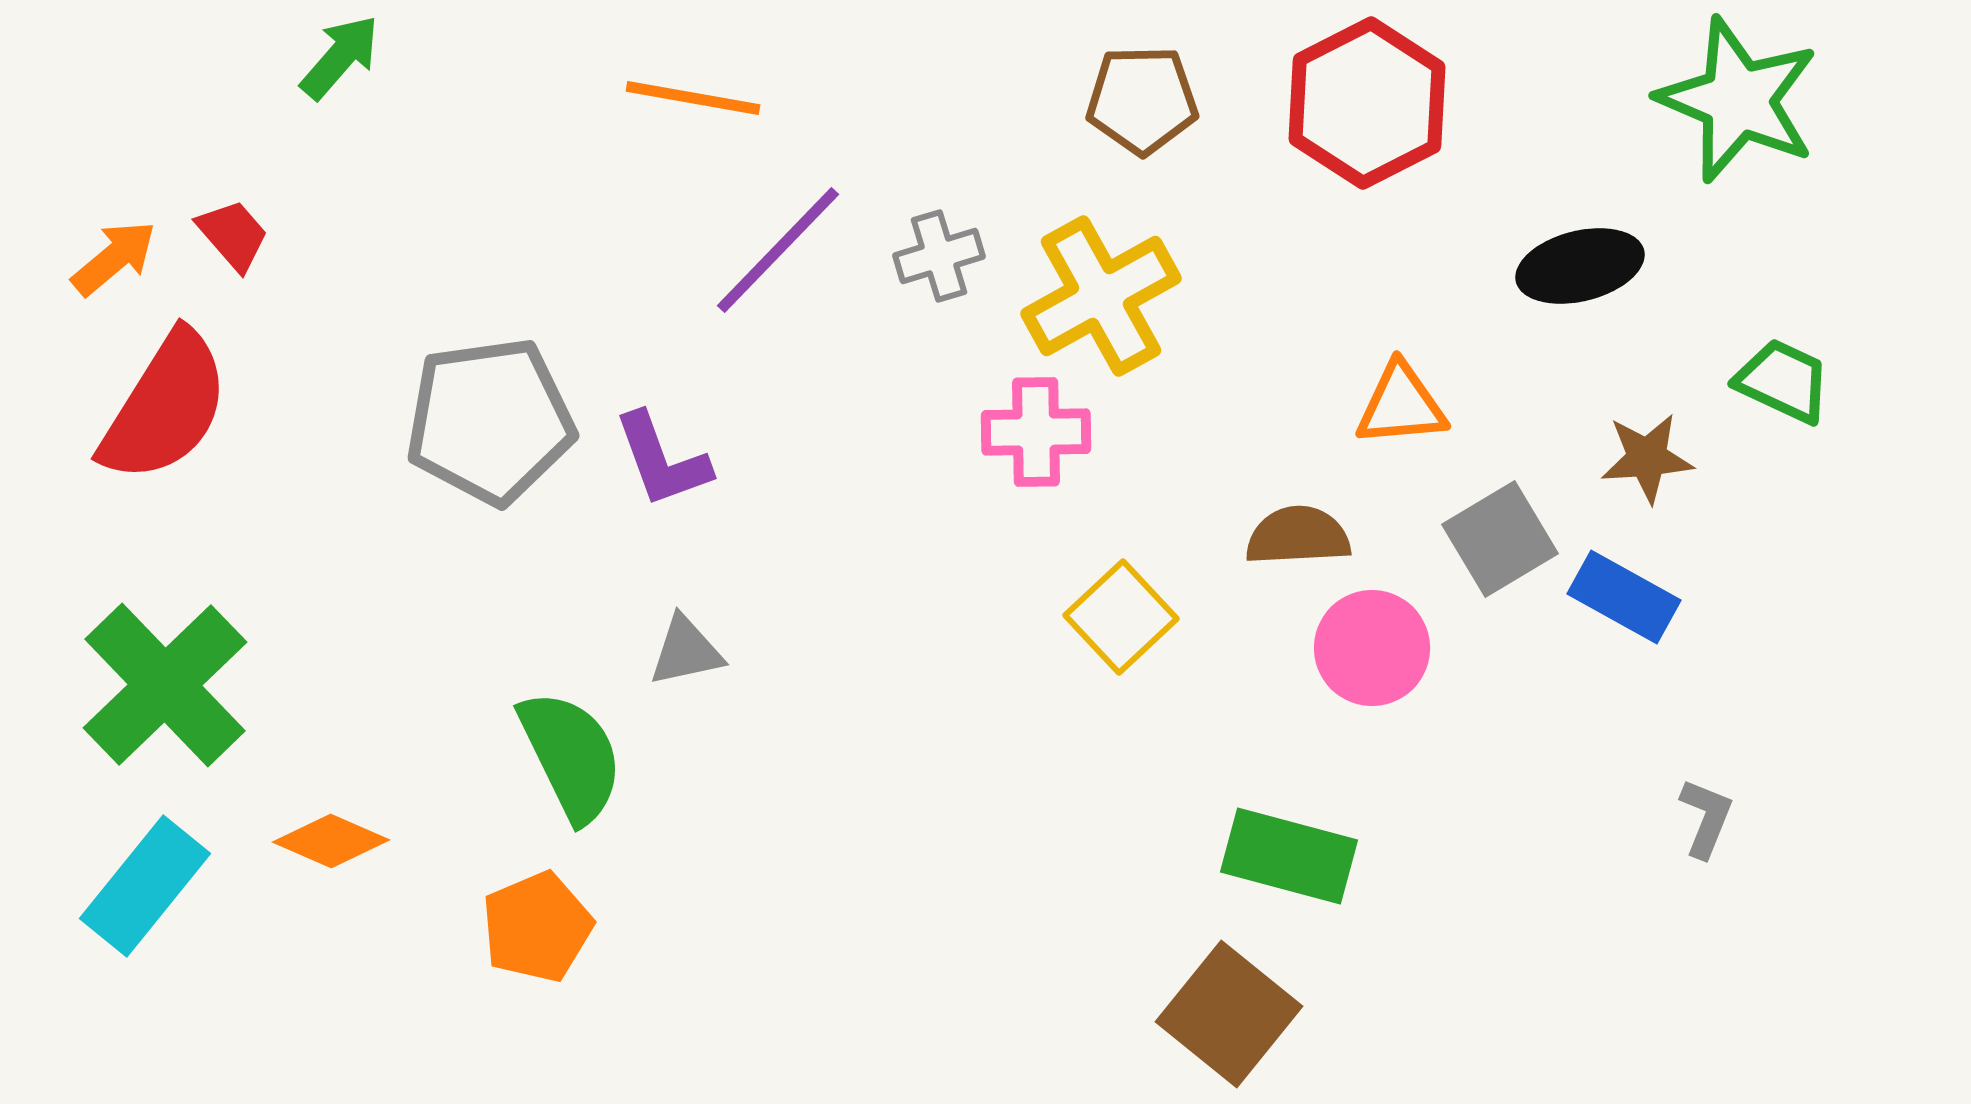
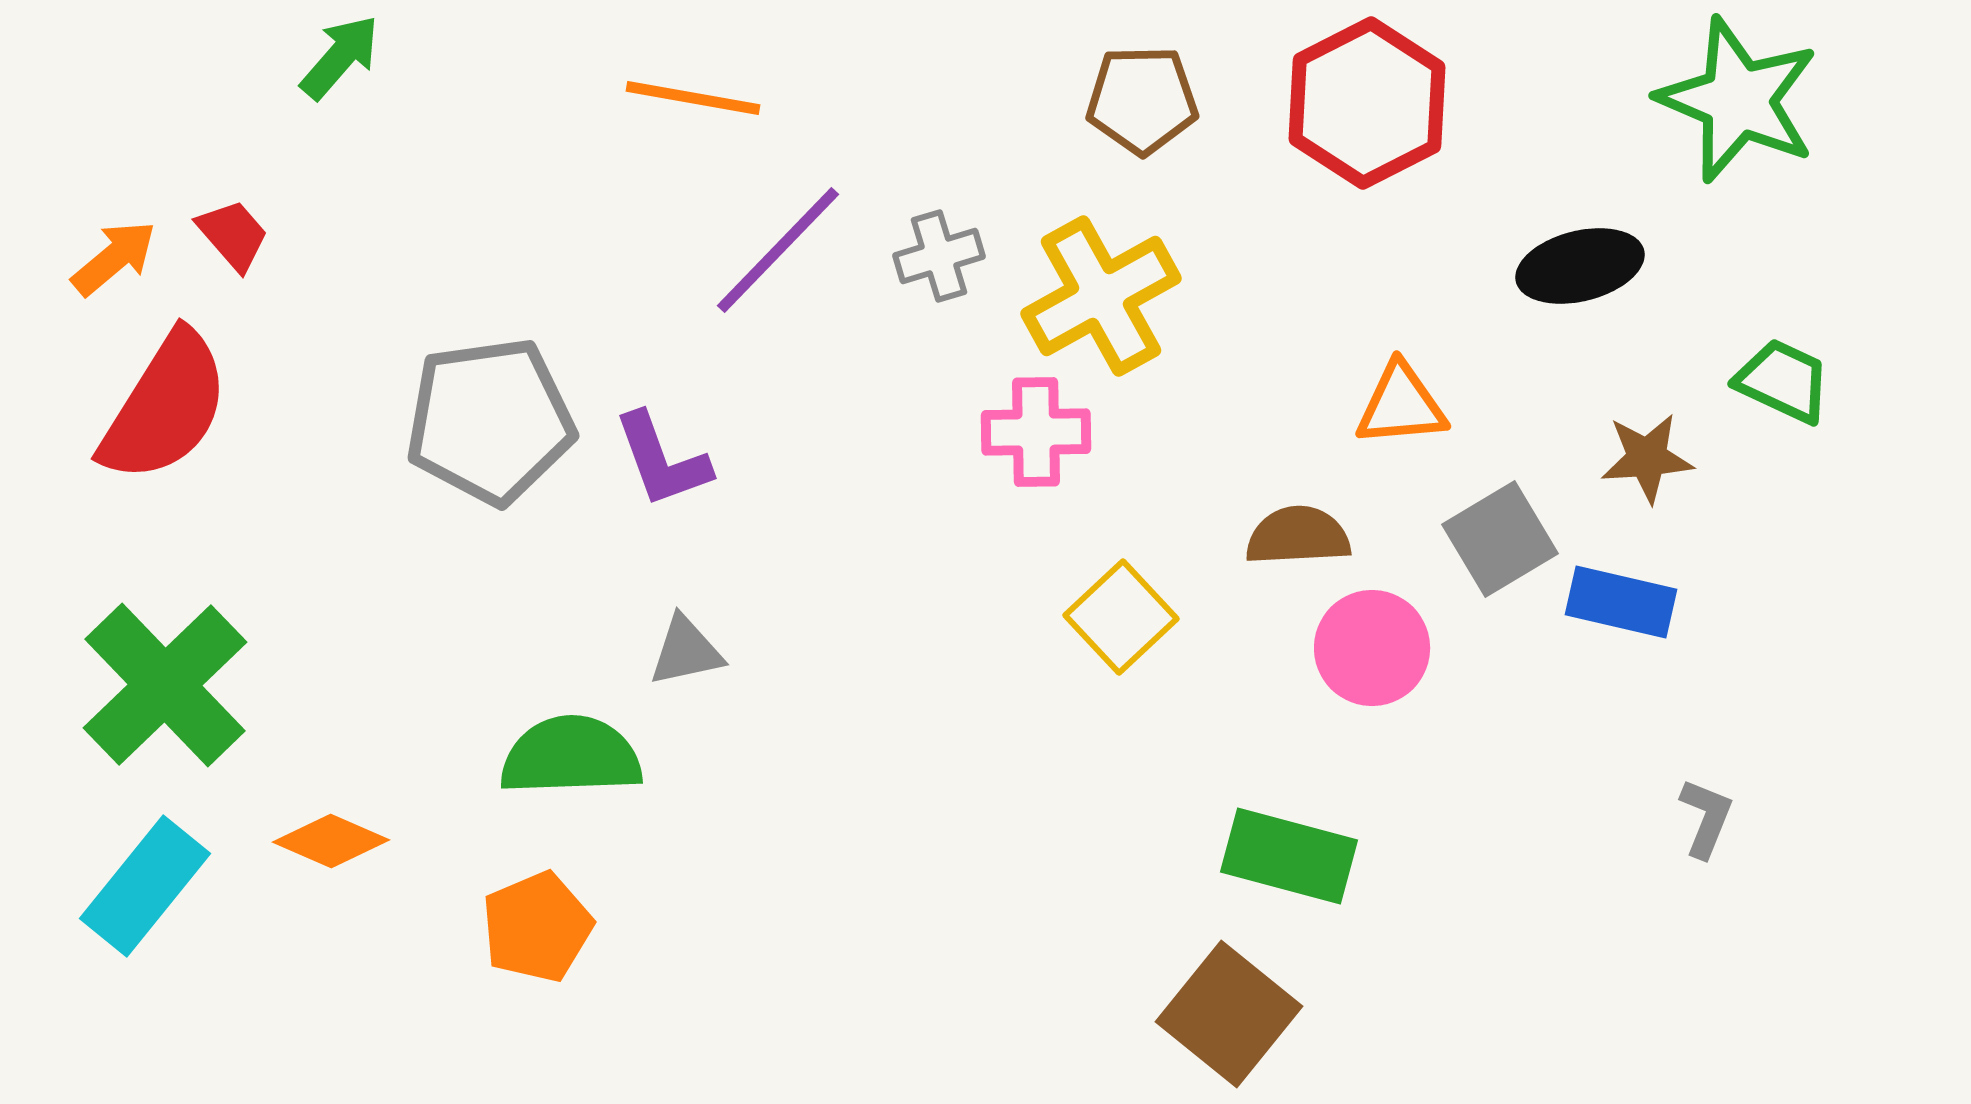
blue rectangle: moved 3 px left, 5 px down; rotated 16 degrees counterclockwise
green semicircle: rotated 66 degrees counterclockwise
